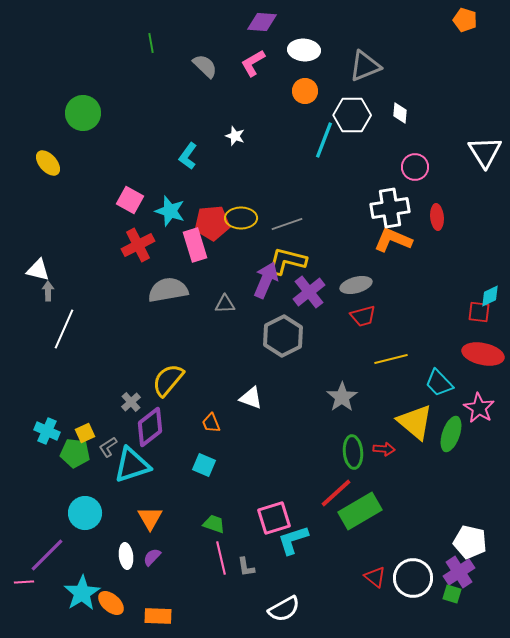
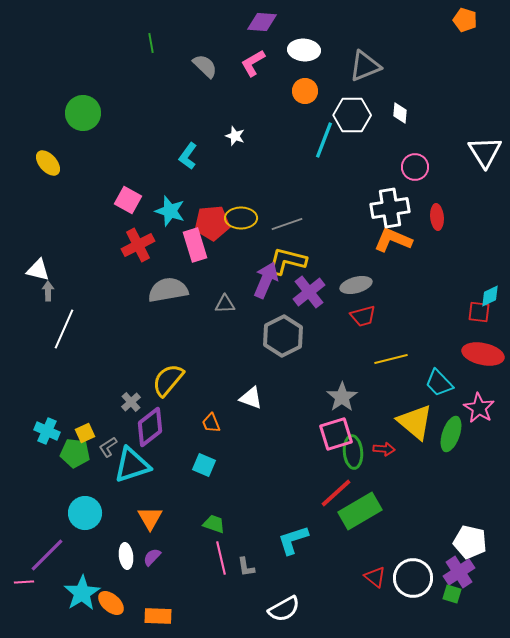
pink square at (130, 200): moved 2 px left
pink square at (274, 518): moved 62 px right, 84 px up
